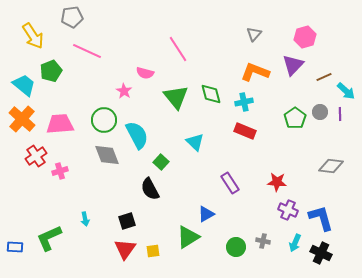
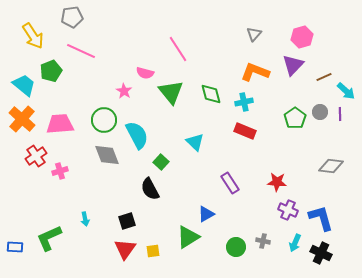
pink hexagon at (305, 37): moved 3 px left
pink line at (87, 51): moved 6 px left
green triangle at (176, 97): moved 5 px left, 5 px up
